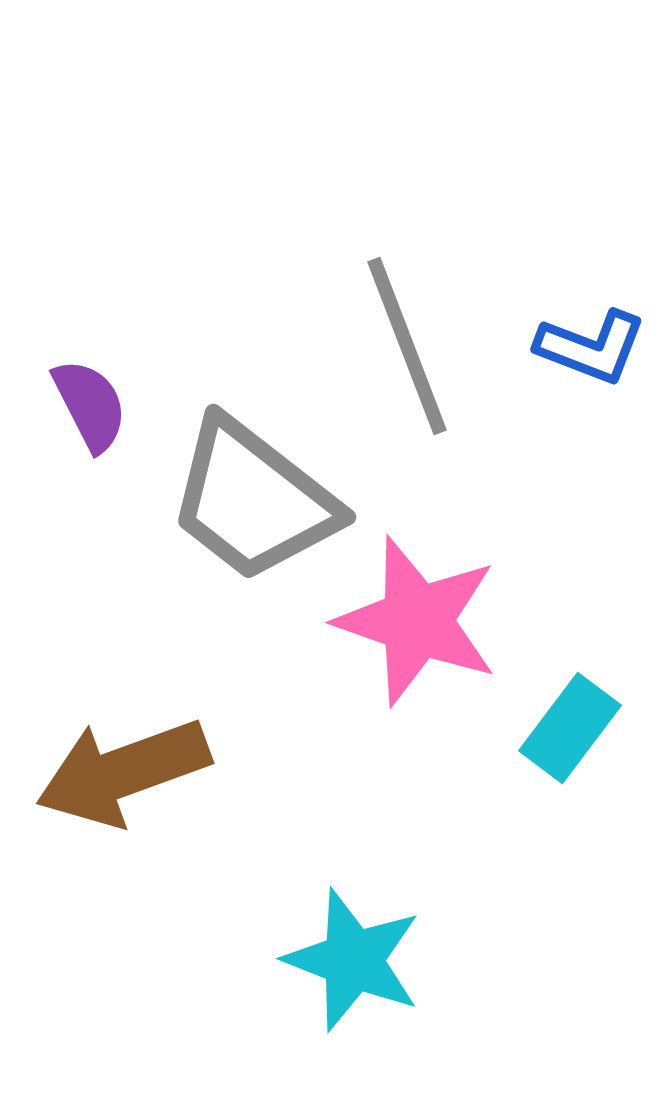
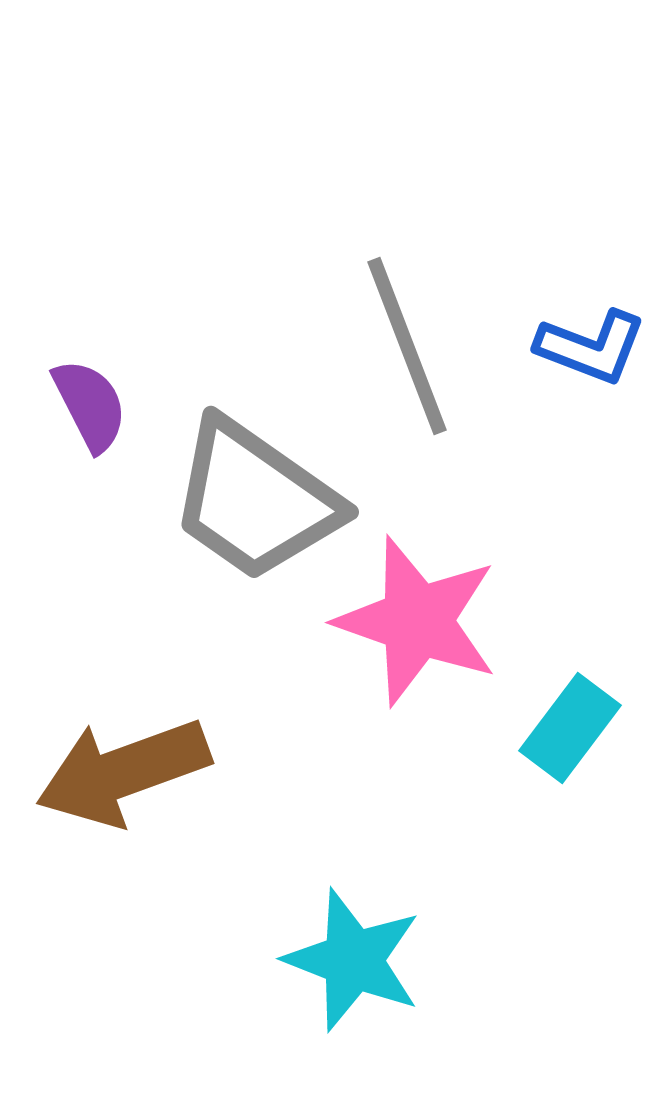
gray trapezoid: moved 2 px right; rotated 3 degrees counterclockwise
